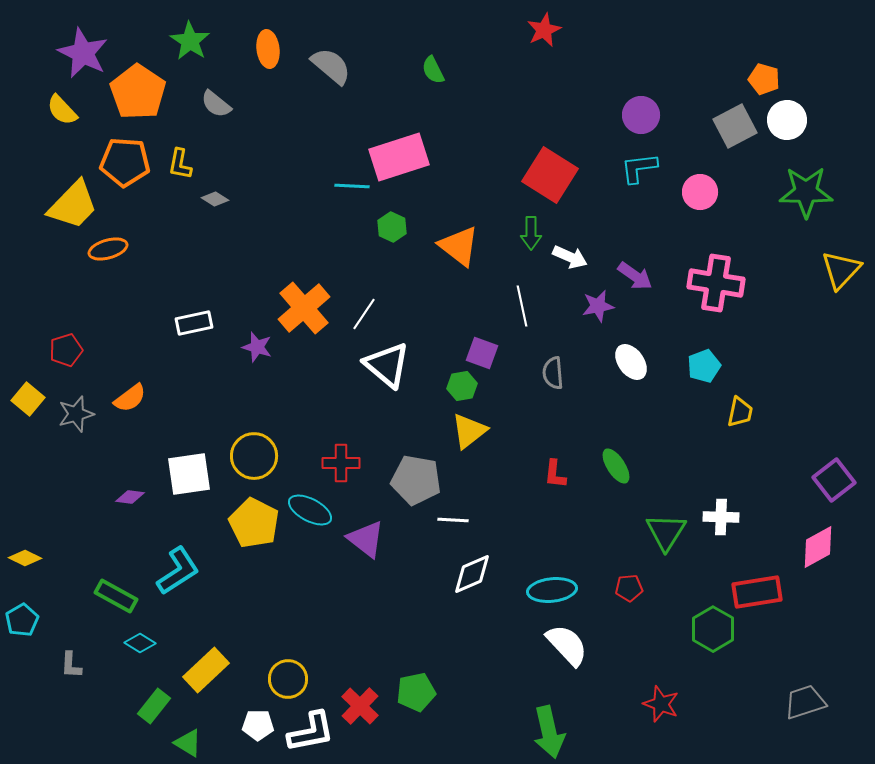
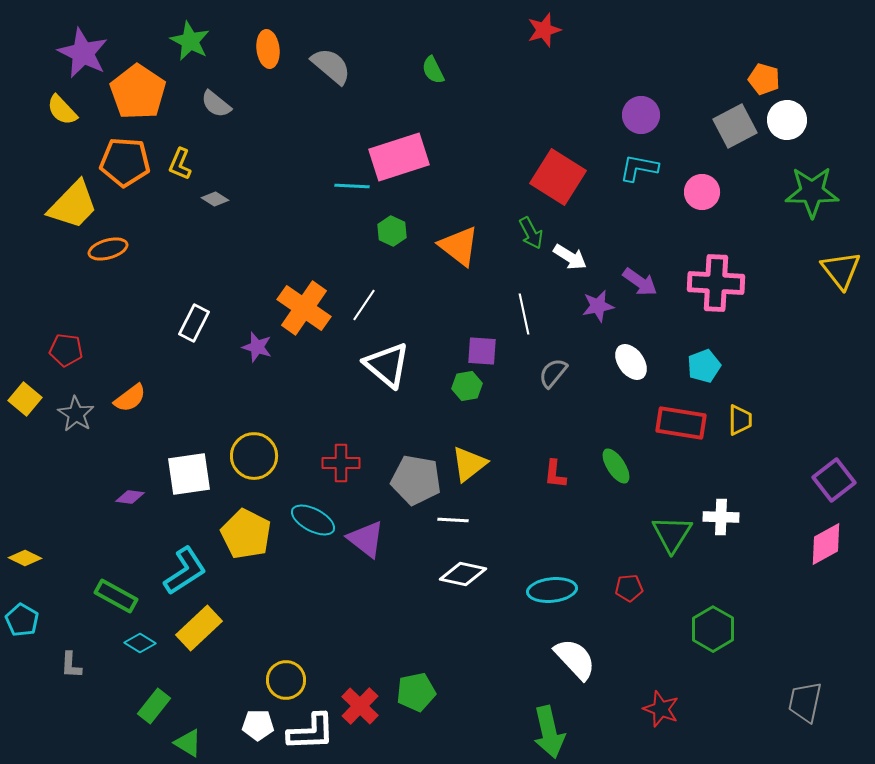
red star at (544, 30): rotated 8 degrees clockwise
green star at (190, 41): rotated 6 degrees counterclockwise
yellow L-shape at (180, 164): rotated 12 degrees clockwise
cyan L-shape at (639, 168): rotated 18 degrees clockwise
red square at (550, 175): moved 8 px right, 2 px down
pink circle at (700, 192): moved 2 px right
green star at (806, 192): moved 6 px right
green hexagon at (392, 227): moved 4 px down
green arrow at (531, 233): rotated 28 degrees counterclockwise
white arrow at (570, 257): rotated 8 degrees clockwise
yellow triangle at (841, 270): rotated 21 degrees counterclockwise
purple arrow at (635, 276): moved 5 px right, 6 px down
pink cross at (716, 283): rotated 6 degrees counterclockwise
white line at (522, 306): moved 2 px right, 8 px down
orange cross at (304, 308): rotated 14 degrees counterclockwise
white line at (364, 314): moved 9 px up
white rectangle at (194, 323): rotated 51 degrees counterclockwise
red pentagon at (66, 350): rotated 24 degrees clockwise
purple square at (482, 353): moved 2 px up; rotated 16 degrees counterclockwise
gray semicircle at (553, 373): rotated 44 degrees clockwise
green hexagon at (462, 386): moved 5 px right
yellow square at (28, 399): moved 3 px left
yellow trapezoid at (740, 412): moved 8 px down; rotated 12 degrees counterclockwise
gray star at (76, 414): rotated 24 degrees counterclockwise
yellow triangle at (469, 431): moved 33 px down
cyan ellipse at (310, 510): moved 3 px right, 10 px down
yellow pentagon at (254, 523): moved 8 px left, 11 px down
green triangle at (666, 532): moved 6 px right, 2 px down
pink diamond at (818, 547): moved 8 px right, 3 px up
cyan L-shape at (178, 571): moved 7 px right
white diamond at (472, 574): moved 9 px left; rotated 36 degrees clockwise
red rectangle at (757, 592): moved 76 px left, 169 px up; rotated 18 degrees clockwise
cyan pentagon at (22, 620): rotated 12 degrees counterclockwise
white semicircle at (567, 645): moved 8 px right, 14 px down
yellow rectangle at (206, 670): moved 7 px left, 42 px up
yellow circle at (288, 679): moved 2 px left, 1 px down
gray trapezoid at (805, 702): rotated 60 degrees counterclockwise
red star at (661, 704): moved 5 px down
white L-shape at (311, 732): rotated 9 degrees clockwise
